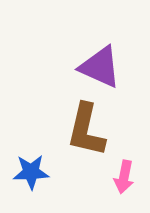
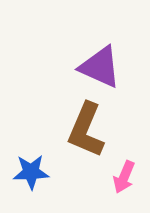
brown L-shape: rotated 10 degrees clockwise
pink arrow: rotated 12 degrees clockwise
